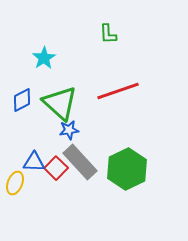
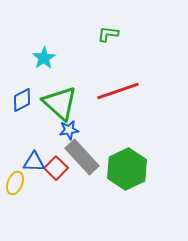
green L-shape: rotated 100 degrees clockwise
gray rectangle: moved 2 px right, 5 px up
